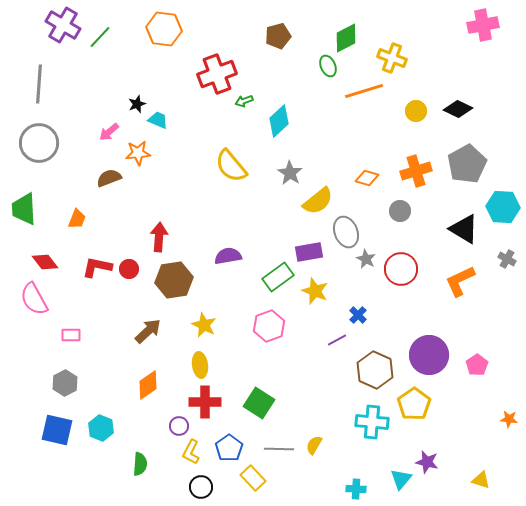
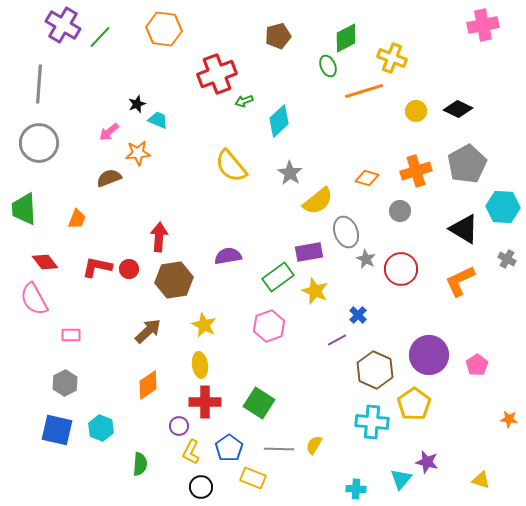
yellow rectangle at (253, 478): rotated 25 degrees counterclockwise
